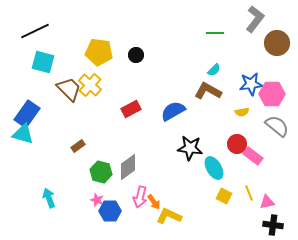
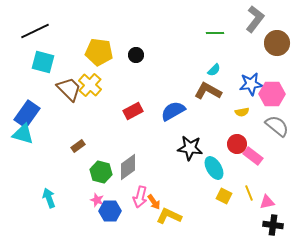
red rectangle: moved 2 px right, 2 px down
